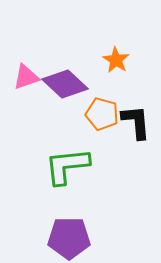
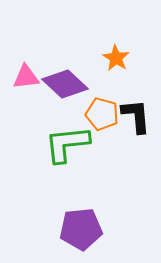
orange star: moved 2 px up
pink triangle: rotated 12 degrees clockwise
black L-shape: moved 6 px up
green L-shape: moved 22 px up
purple pentagon: moved 12 px right, 9 px up; rotated 6 degrees counterclockwise
